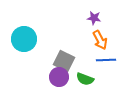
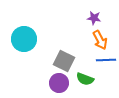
purple circle: moved 6 px down
